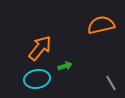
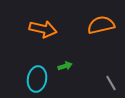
orange arrow: moved 3 px right, 19 px up; rotated 64 degrees clockwise
cyan ellipse: rotated 70 degrees counterclockwise
